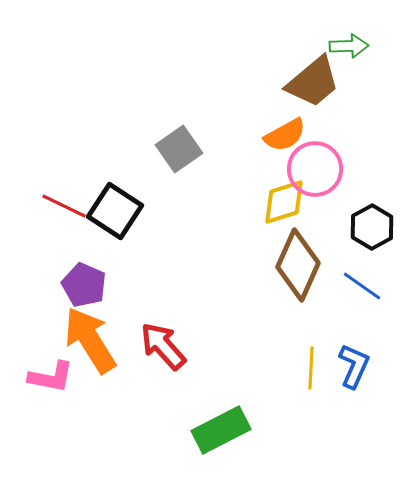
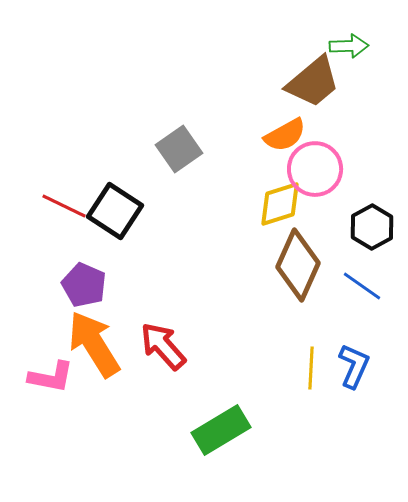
yellow diamond: moved 4 px left, 2 px down
orange arrow: moved 4 px right, 4 px down
green rectangle: rotated 4 degrees counterclockwise
